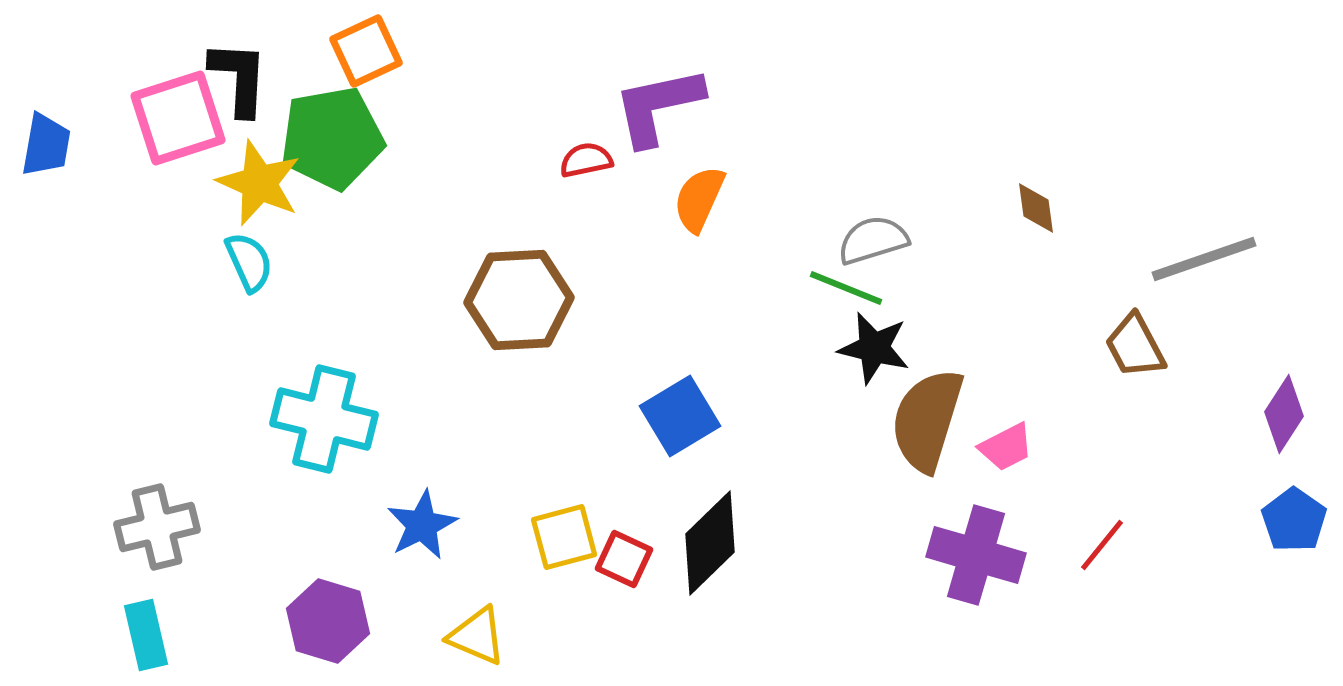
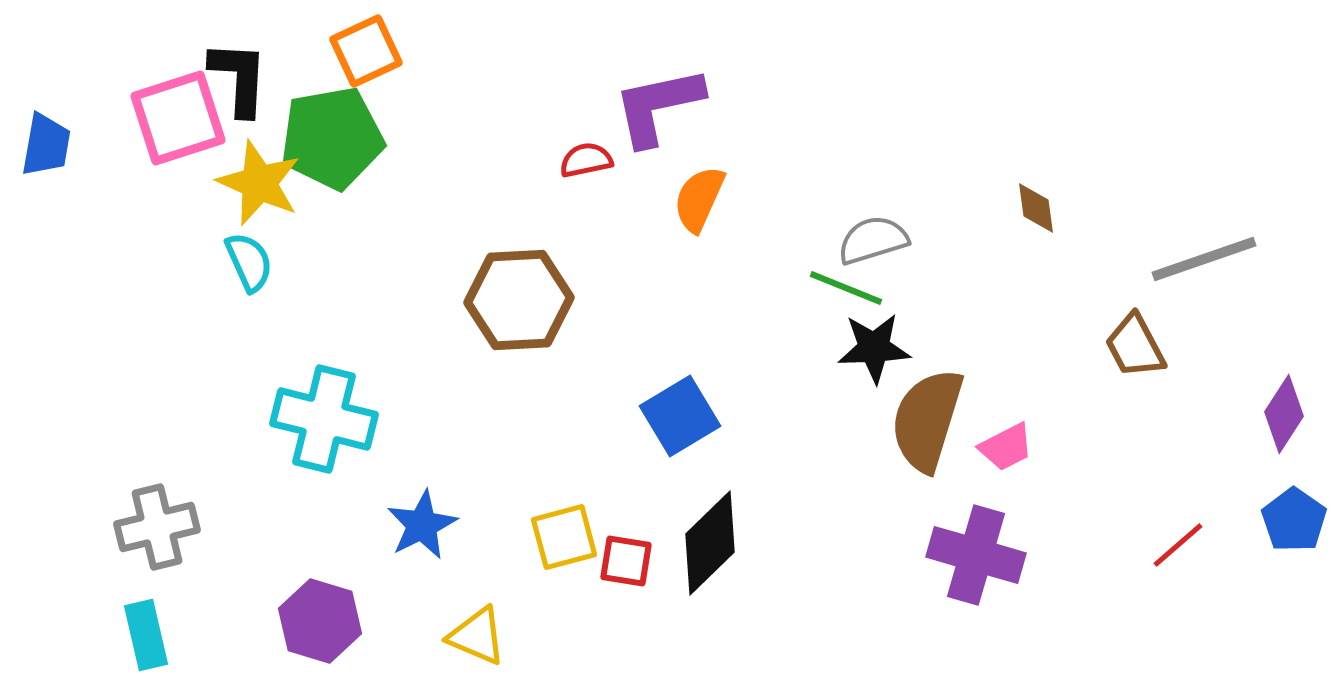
black star: rotated 16 degrees counterclockwise
red line: moved 76 px right; rotated 10 degrees clockwise
red square: moved 2 px right, 2 px down; rotated 16 degrees counterclockwise
purple hexagon: moved 8 px left
